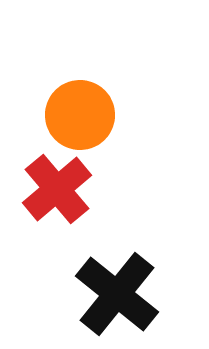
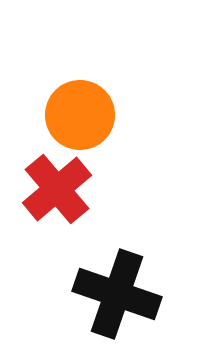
black cross: rotated 20 degrees counterclockwise
